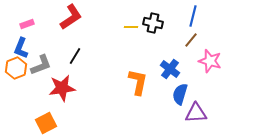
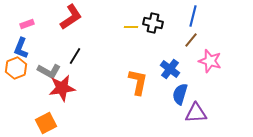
gray L-shape: moved 8 px right, 6 px down; rotated 50 degrees clockwise
